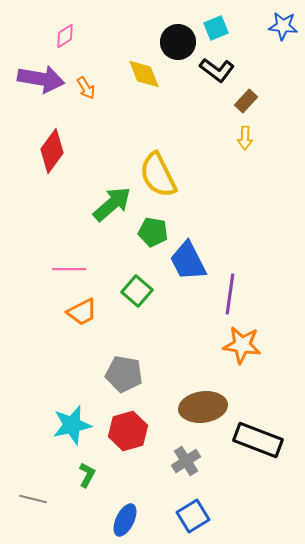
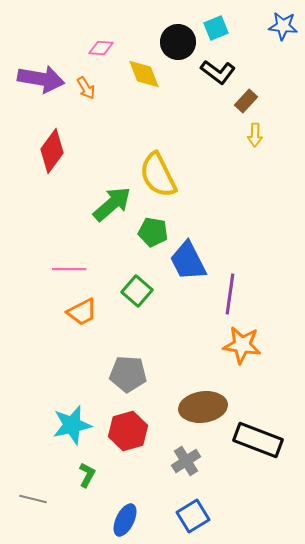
pink diamond: moved 36 px right, 12 px down; rotated 35 degrees clockwise
black L-shape: moved 1 px right, 2 px down
yellow arrow: moved 10 px right, 3 px up
gray pentagon: moved 4 px right; rotated 6 degrees counterclockwise
